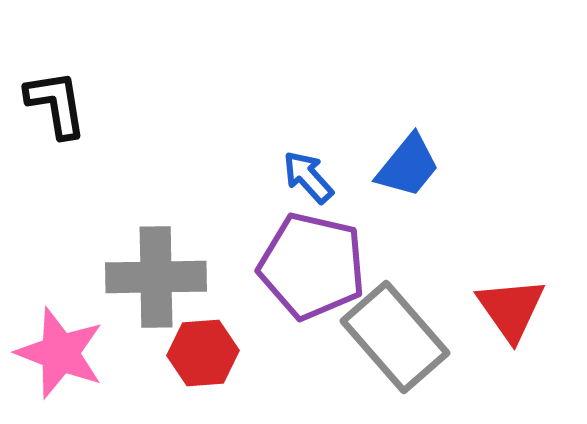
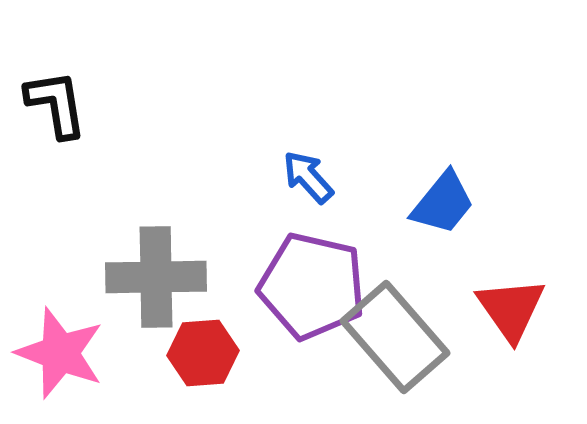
blue trapezoid: moved 35 px right, 37 px down
purple pentagon: moved 20 px down
